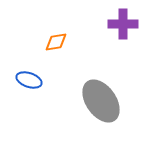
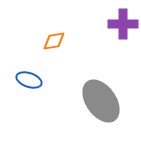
orange diamond: moved 2 px left, 1 px up
